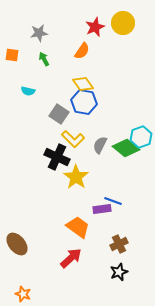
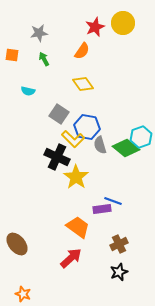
blue hexagon: moved 3 px right, 25 px down
gray semicircle: rotated 42 degrees counterclockwise
